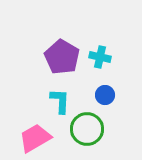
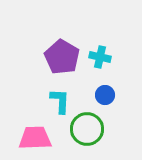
pink trapezoid: rotated 28 degrees clockwise
